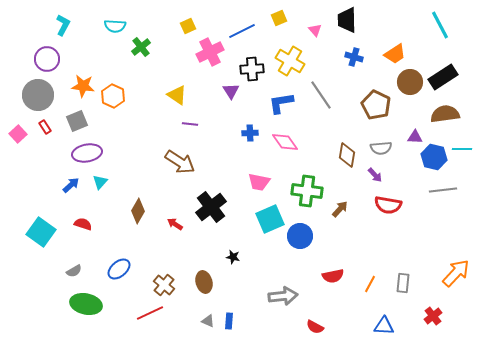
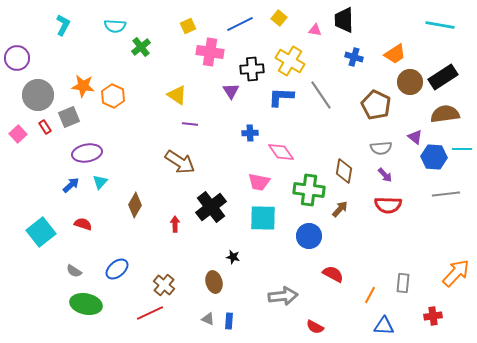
yellow square at (279, 18): rotated 28 degrees counterclockwise
black trapezoid at (347, 20): moved 3 px left
cyan line at (440, 25): rotated 52 degrees counterclockwise
pink triangle at (315, 30): rotated 40 degrees counterclockwise
blue line at (242, 31): moved 2 px left, 7 px up
pink cross at (210, 52): rotated 36 degrees clockwise
purple circle at (47, 59): moved 30 px left, 1 px up
blue L-shape at (281, 103): moved 6 px up; rotated 12 degrees clockwise
gray square at (77, 121): moved 8 px left, 4 px up
purple triangle at (415, 137): rotated 35 degrees clockwise
pink diamond at (285, 142): moved 4 px left, 10 px down
brown diamond at (347, 155): moved 3 px left, 16 px down
blue hexagon at (434, 157): rotated 10 degrees counterclockwise
purple arrow at (375, 175): moved 10 px right
gray line at (443, 190): moved 3 px right, 4 px down
green cross at (307, 191): moved 2 px right, 1 px up
red semicircle at (388, 205): rotated 8 degrees counterclockwise
brown diamond at (138, 211): moved 3 px left, 6 px up
cyan square at (270, 219): moved 7 px left, 1 px up; rotated 24 degrees clockwise
red arrow at (175, 224): rotated 56 degrees clockwise
cyan square at (41, 232): rotated 16 degrees clockwise
blue circle at (300, 236): moved 9 px right
blue ellipse at (119, 269): moved 2 px left
gray semicircle at (74, 271): rotated 63 degrees clockwise
red semicircle at (333, 276): moved 2 px up; rotated 140 degrees counterclockwise
brown ellipse at (204, 282): moved 10 px right
orange line at (370, 284): moved 11 px down
red cross at (433, 316): rotated 30 degrees clockwise
gray triangle at (208, 321): moved 2 px up
